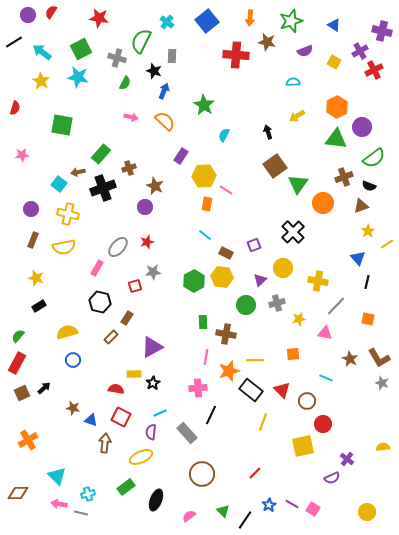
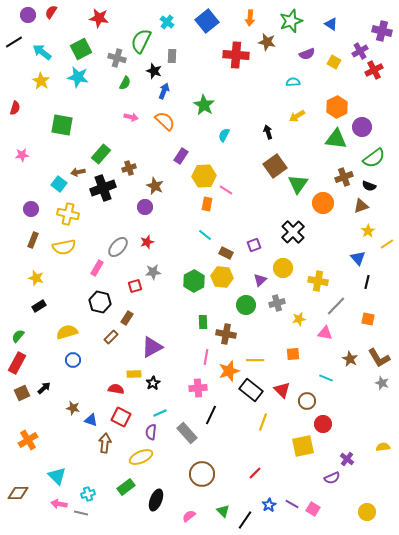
blue triangle at (334, 25): moved 3 px left, 1 px up
purple semicircle at (305, 51): moved 2 px right, 3 px down
